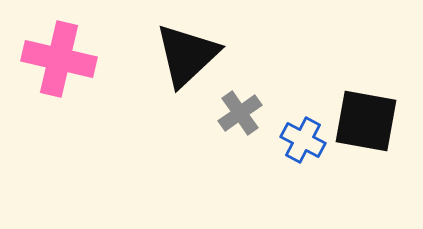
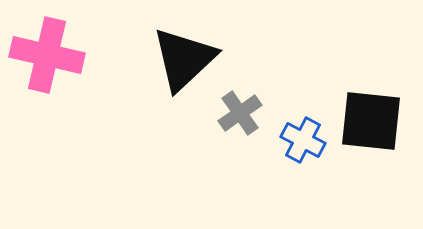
black triangle: moved 3 px left, 4 px down
pink cross: moved 12 px left, 4 px up
black square: moved 5 px right; rotated 4 degrees counterclockwise
